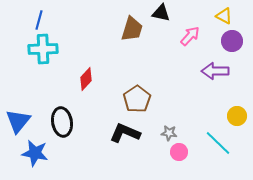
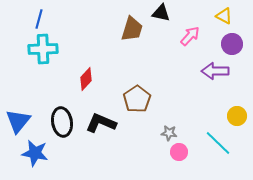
blue line: moved 1 px up
purple circle: moved 3 px down
black L-shape: moved 24 px left, 10 px up
